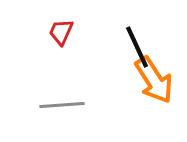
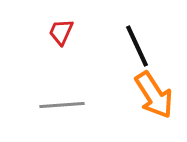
black line: moved 1 px up
orange arrow: moved 15 px down
